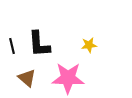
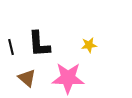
black line: moved 1 px left, 1 px down
